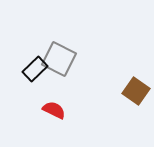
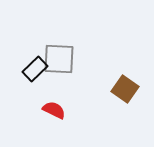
gray square: rotated 24 degrees counterclockwise
brown square: moved 11 px left, 2 px up
